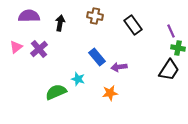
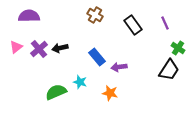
brown cross: moved 1 px up; rotated 21 degrees clockwise
black arrow: moved 25 px down; rotated 112 degrees counterclockwise
purple line: moved 6 px left, 8 px up
green cross: rotated 24 degrees clockwise
cyan star: moved 2 px right, 3 px down
orange star: rotated 21 degrees clockwise
